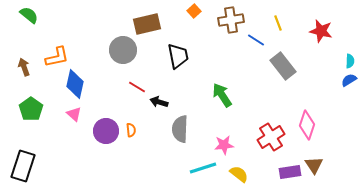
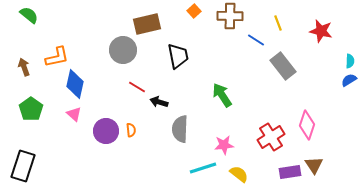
brown cross: moved 1 px left, 4 px up; rotated 10 degrees clockwise
